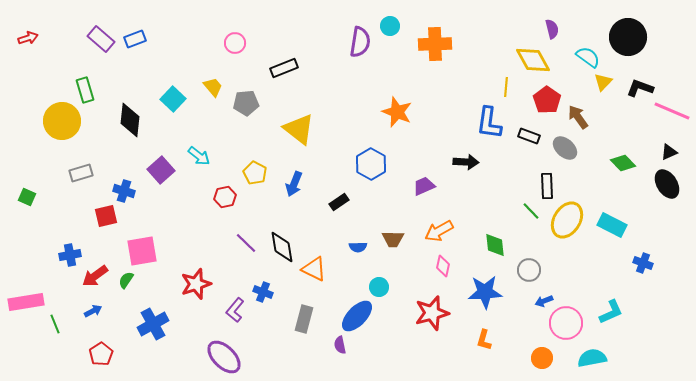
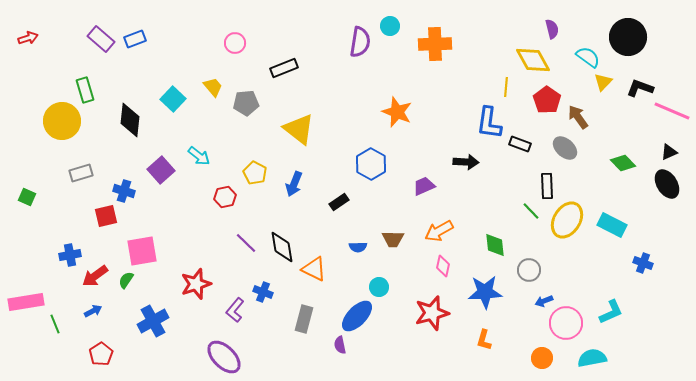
black rectangle at (529, 136): moved 9 px left, 8 px down
blue cross at (153, 324): moved 3 px up
